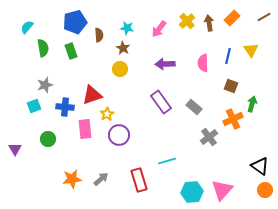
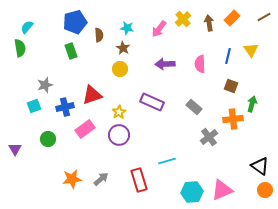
yellow cross: moved 4 px left, 2 px up
green semicircle: moved 23 px left
pink semicircle: moved 3 px left, 1 px down
purple rectangle: moved 9 px left; rotated 30 degrees counterclockwise
blue cross: rotated 18 degrees counterclockwise
yellow star: moved 12 px right, 2 px up
orange cross: rotated 18 degrees clockwise
pink rectangle: rotated 60 degrees clockwise
pink triangle: rotated 25 degrees clockwise
